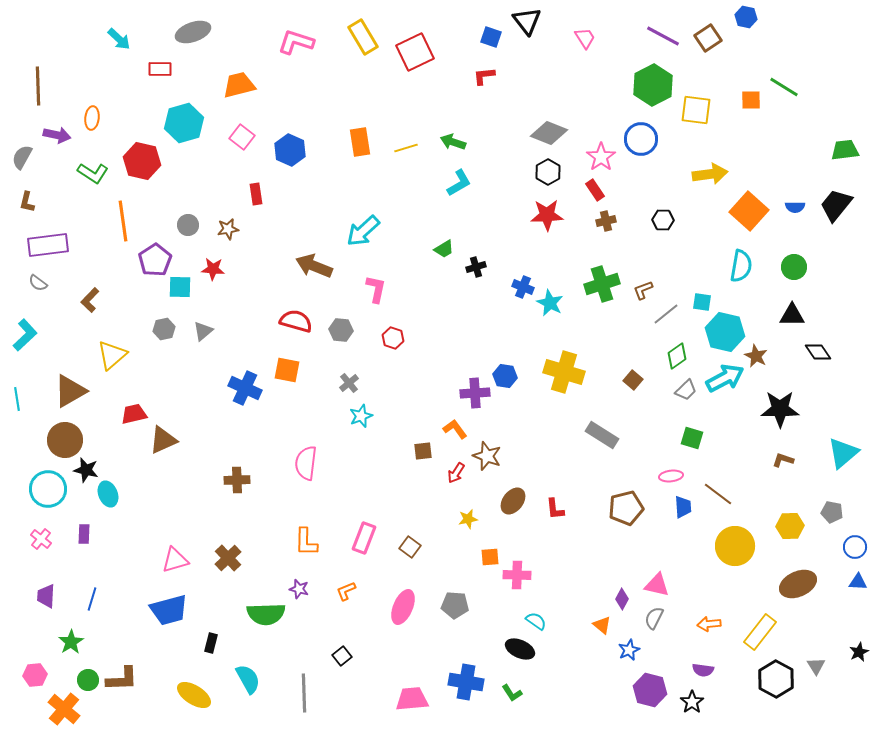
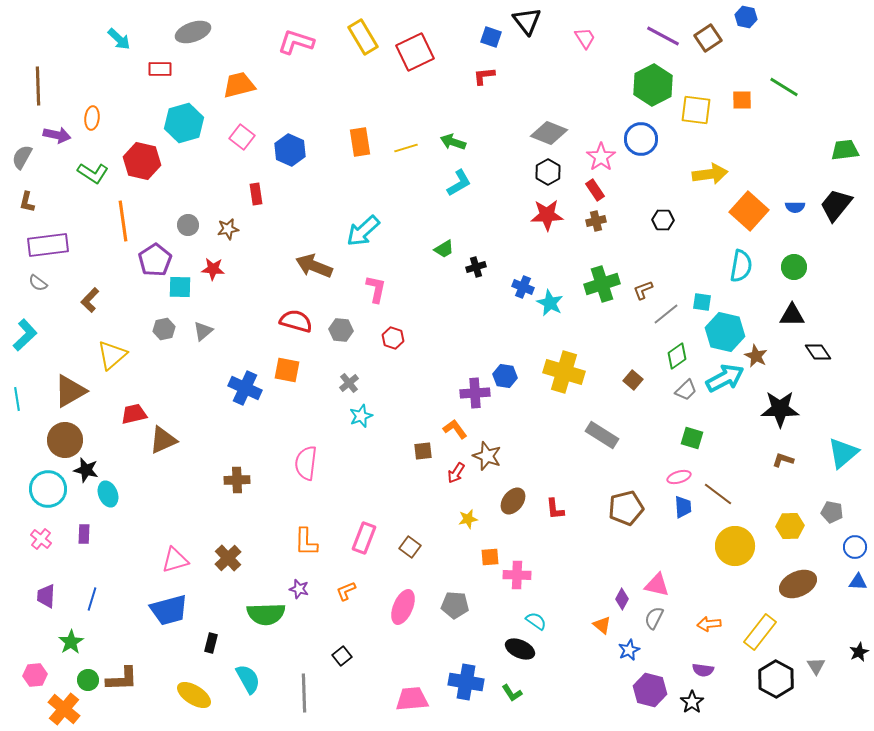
orange square at (751, 100): moved 9 px left
brown cross at (606, 221): moved 10 px left
pink ellipse at (671, 476): moved 8 px right, 1 px down; rotated 10 degrees counterclockwise
